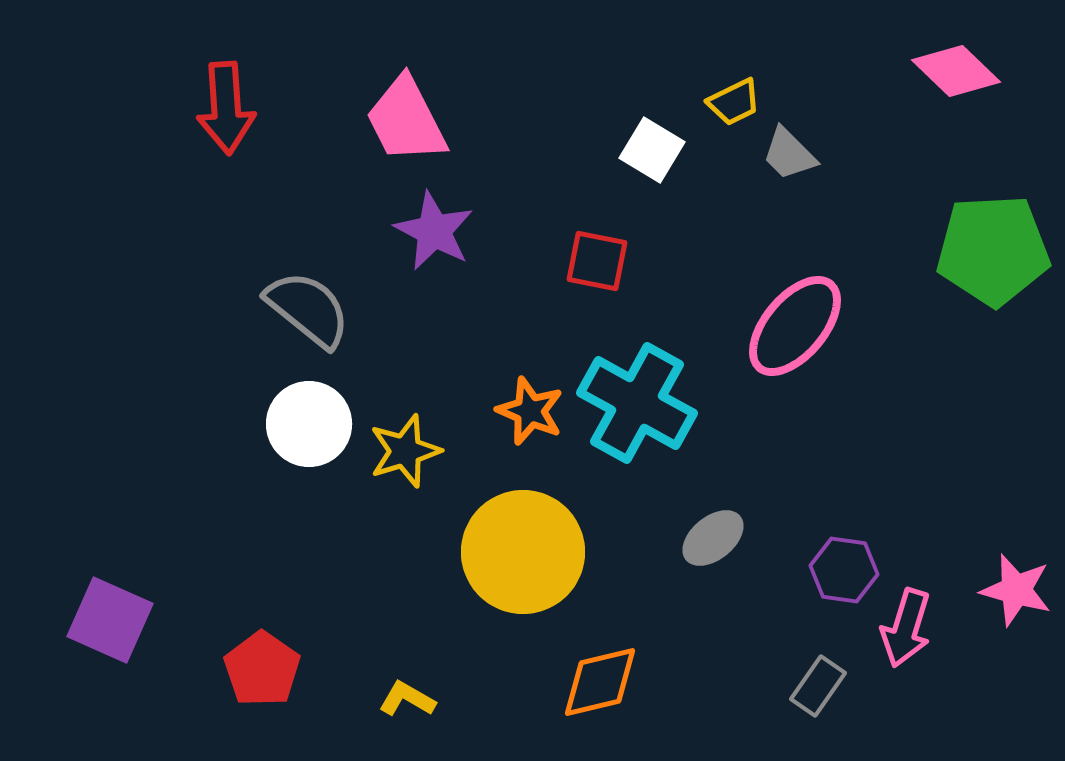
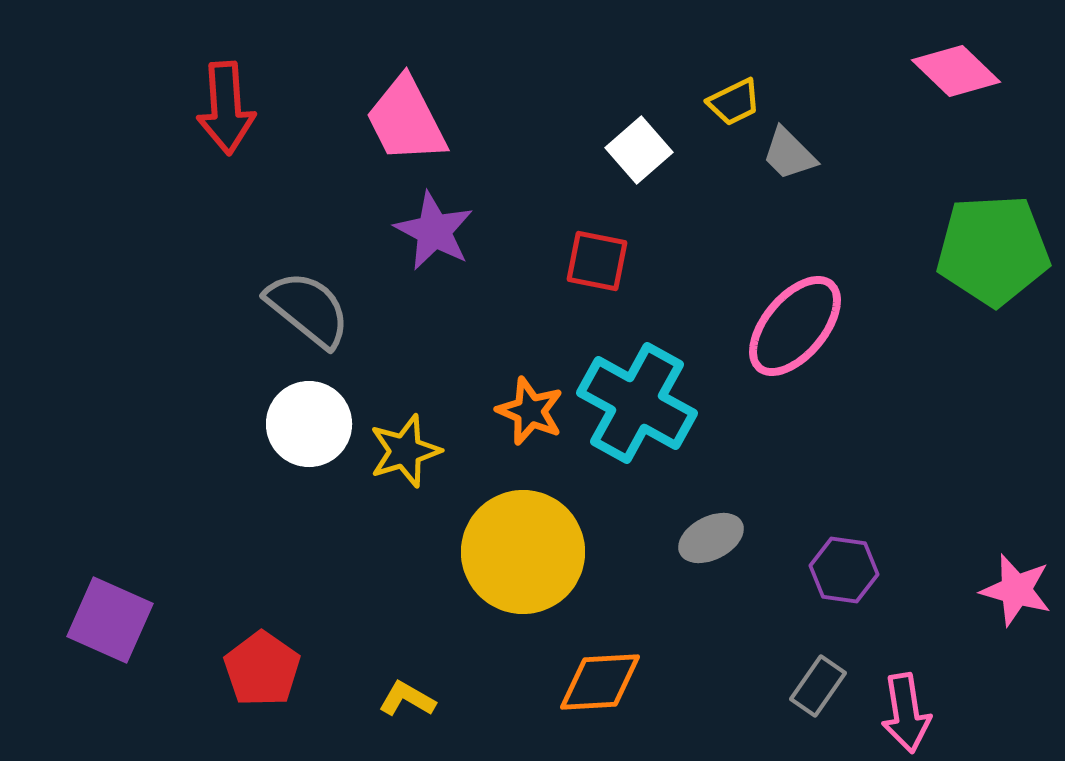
white square: moved 13 px left; rotated 18 degrees clockwise
gray ellipse: moved 2 px left; rotated 12 degrees clockwise
pink arrow: moved 85 px down; rotated 26 degrees counterclockwise
orange diamond: rotated 10 degrees clockwise
